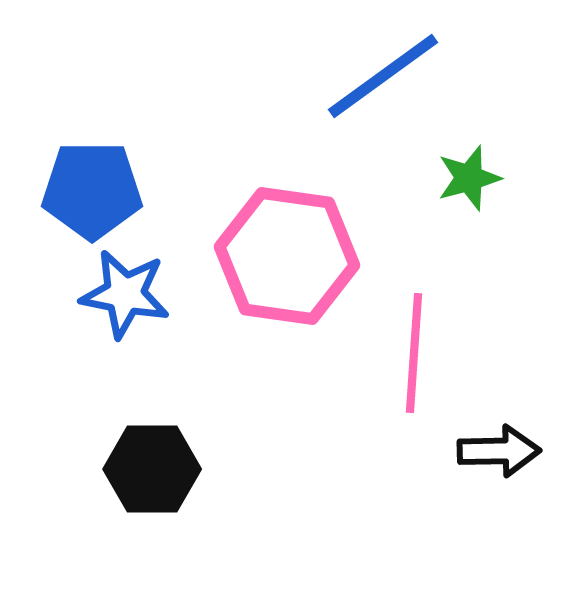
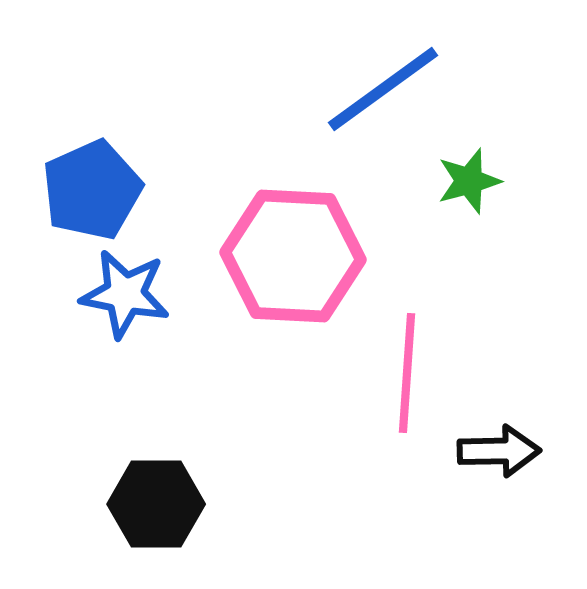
blue line: moved 13 px down
green star: moved 3 px down
blue pentagon: rotated 24 degrees counterclockwise
pink hexagon: moved 6 px right; rotated 5 degrees counterclockwise
pink line: moved 7 px left, 20 px down
black hexagon: moved 4 px right, 35 px down
